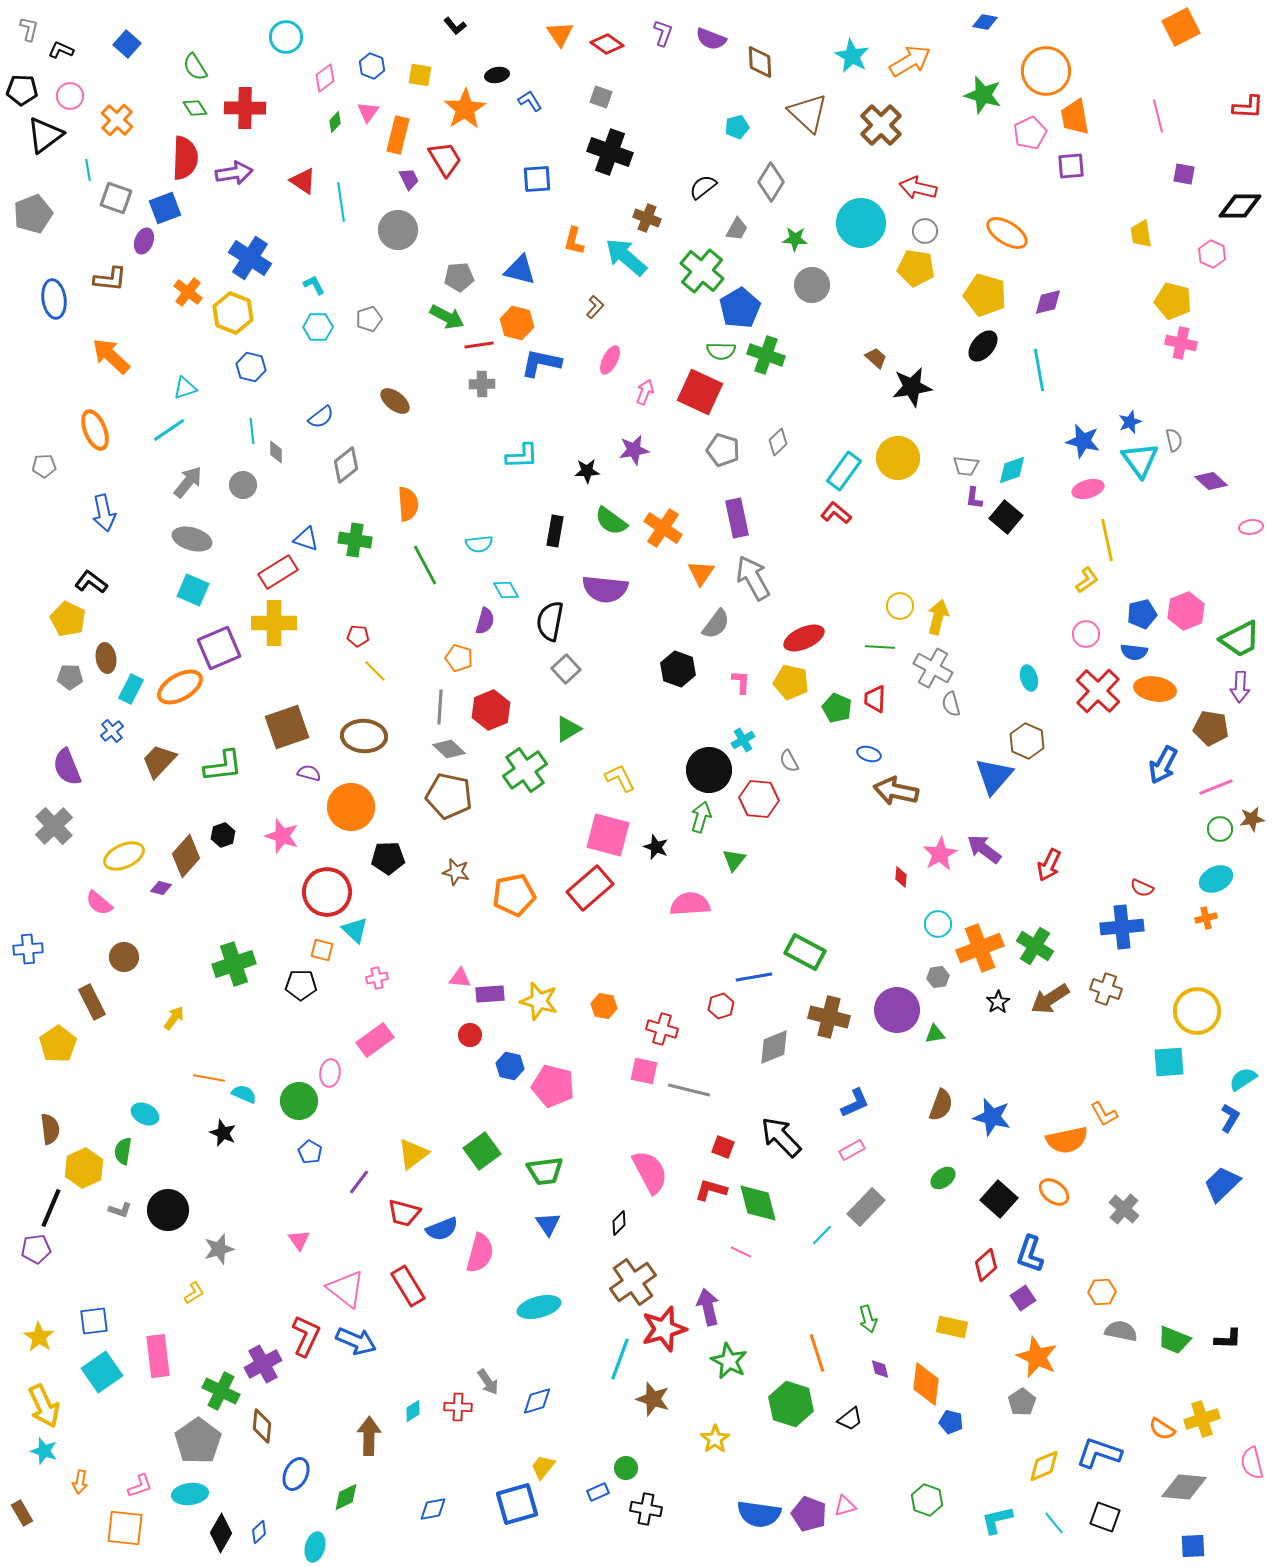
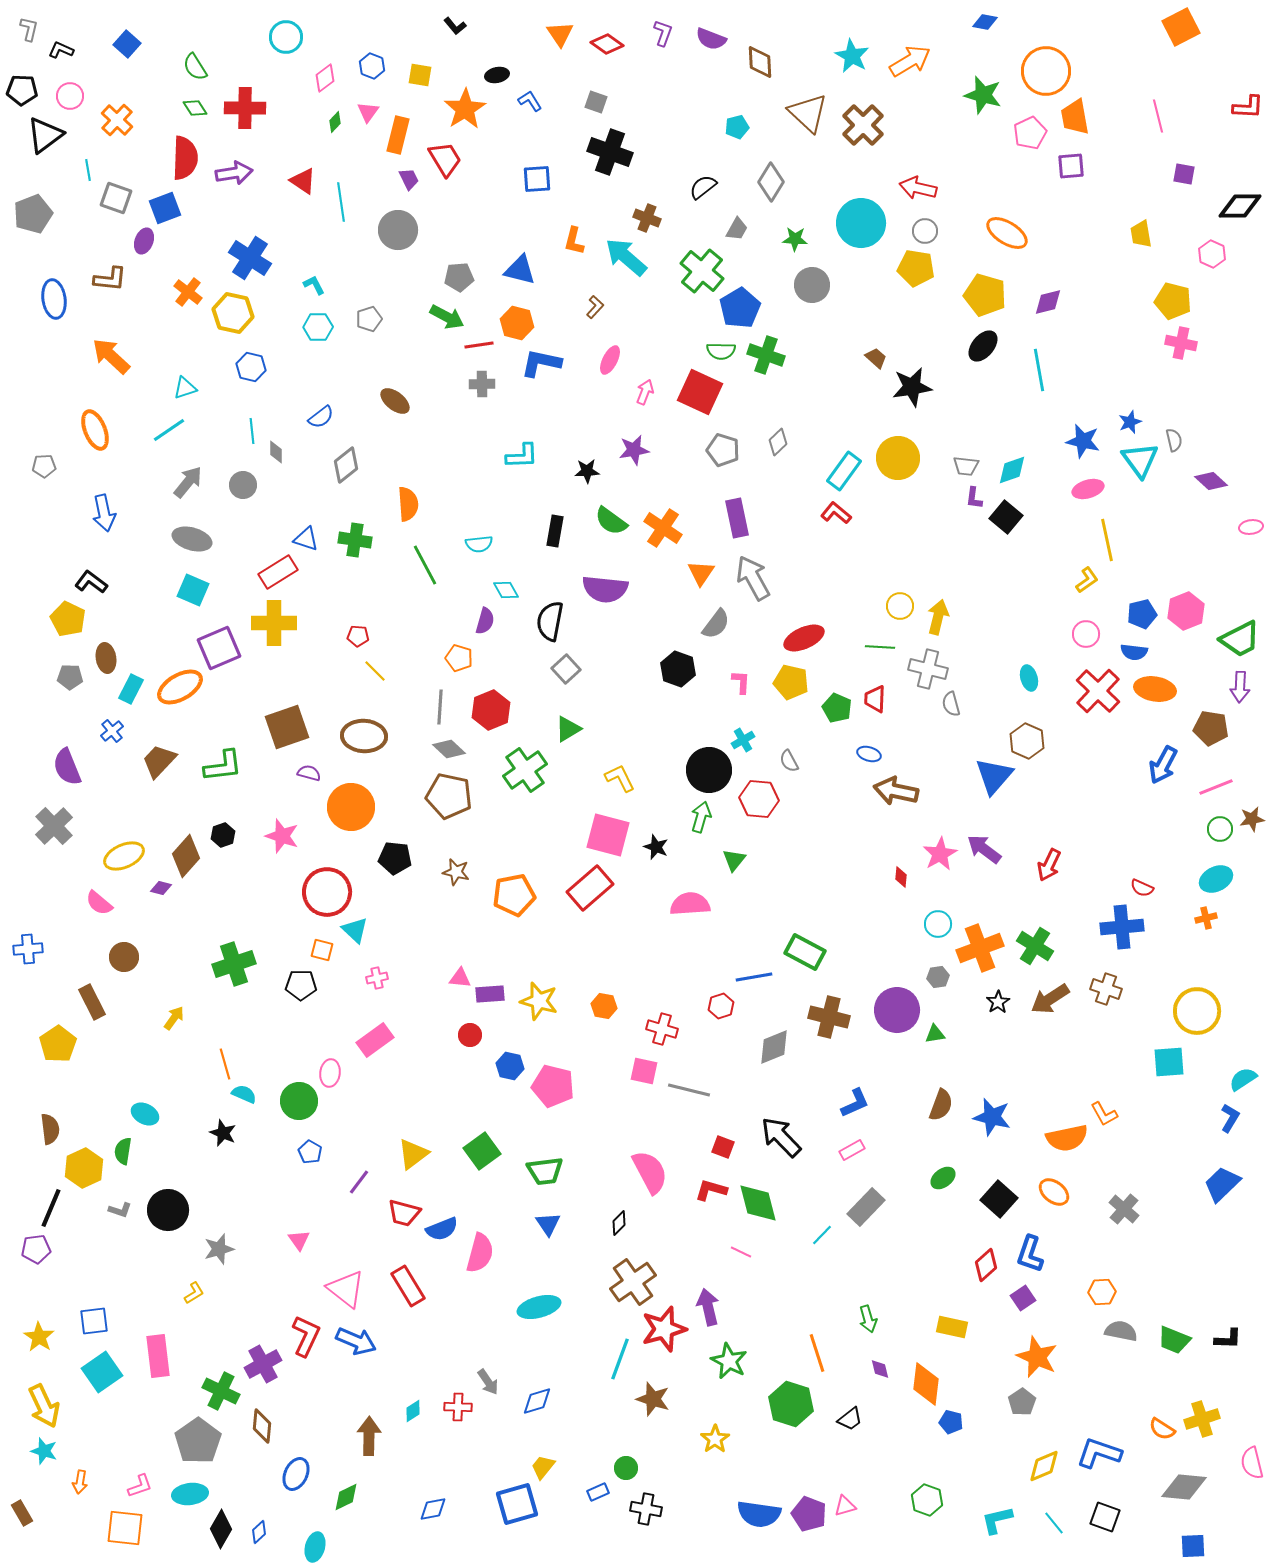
gray square at (601, 97): moved 5 px left, 5 px down
brown cross at (881, 125): moved 18 px left
yellow hexagon at (233, 313): rotated 9 degrees counterclockwise
gray cross at (933, 668): moved 5 px left, 1 px down; rotated 15 degrees counterclockwise
black pentagon at (388, 858): moved 7 px right; rotated 8 degrees clockwise
orange line at (209, 1078): moved 16 px right, 14 px up; rotated 64 degrees clockwise
orange semicircle at (1067, 1140): moved 2 px up
black diamond at (221, 1533): moved 4 px up
